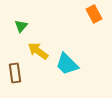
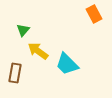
green triangle: moved 2 px right, 4 px down
brown rectangle: rotated 18 degrees clockwise
